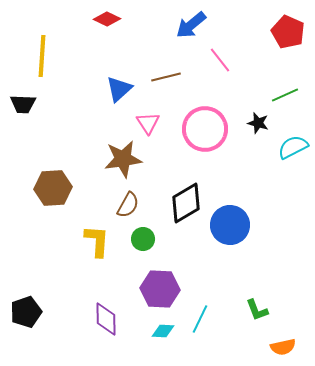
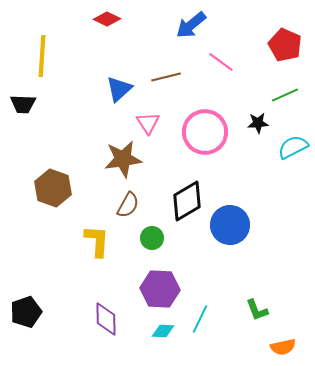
red pentagon: moved 3 px left, 13 px down
pink line: moved 1 px right, 2 px down; rotated 16 degrees counterclockwise
black star: rotated 20 degrees counterclockwise
pink circle: moved 3 px down
brown hexagon: rotated 24 degrees clockwise
black diamond: moved 1 px right, 2 px up
green circle: moved 9 px right, 1 px up
